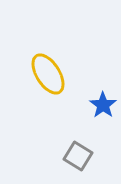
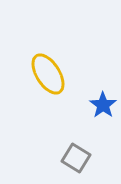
gray square: moved 2 px left, 2 px down
